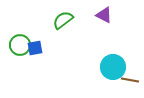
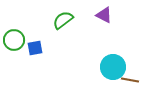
green circle: moved 6 px left, 5 px up
